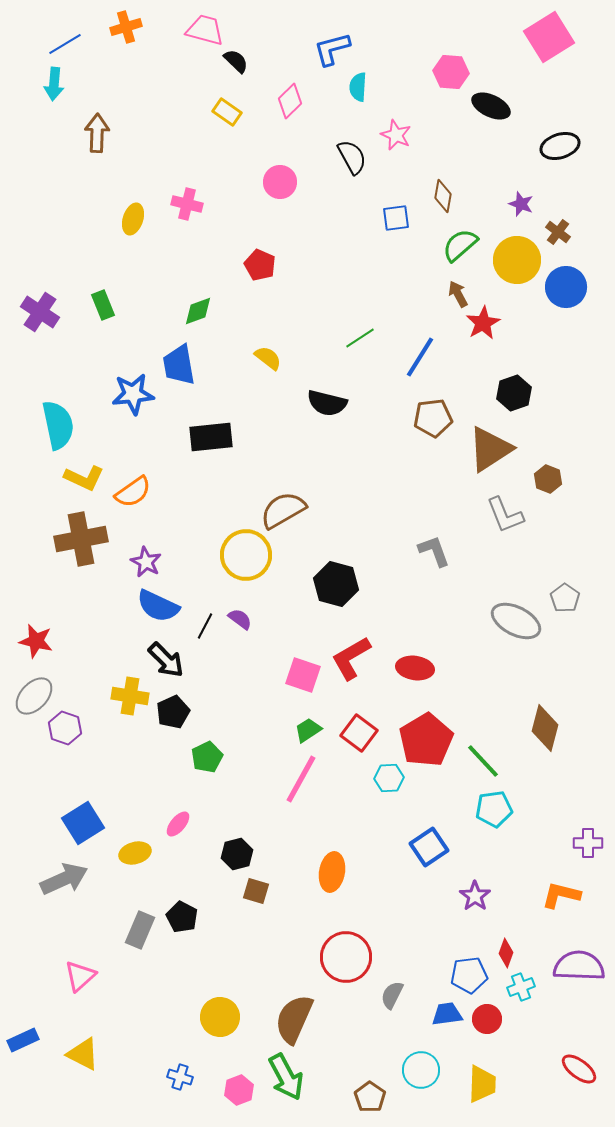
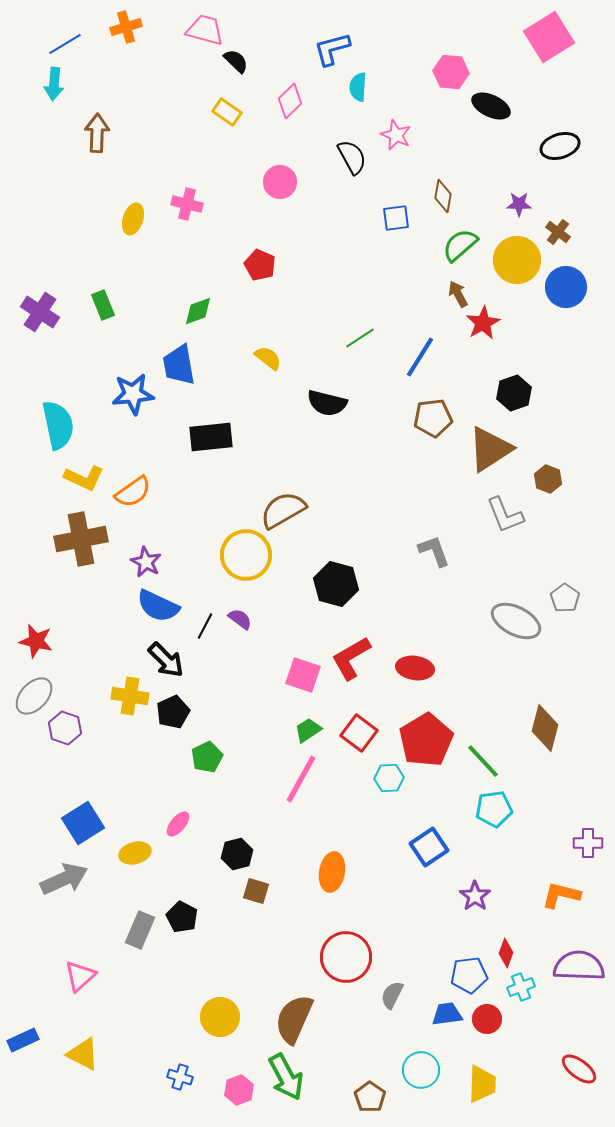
purple star at (521, 204): moved 2 px left; rotated 20 degrees counterclockwise
